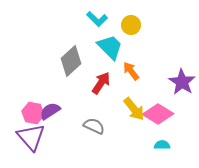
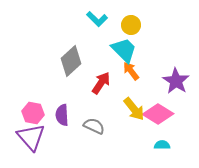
cyan trapezoid: moved 14 px right, 3 px down
purple star: moved 6 px left, 1 px up
purple semicircle: moved 12 px right, 4 px down; rotated 60 degrees counterclockwise
